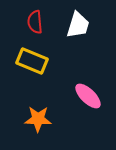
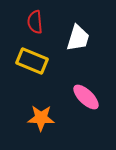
white trapezoid: moved 13 px down
pink ellipse: moved 2 px left, 1 px down
orange star: moved 3 px right, 1 px up
